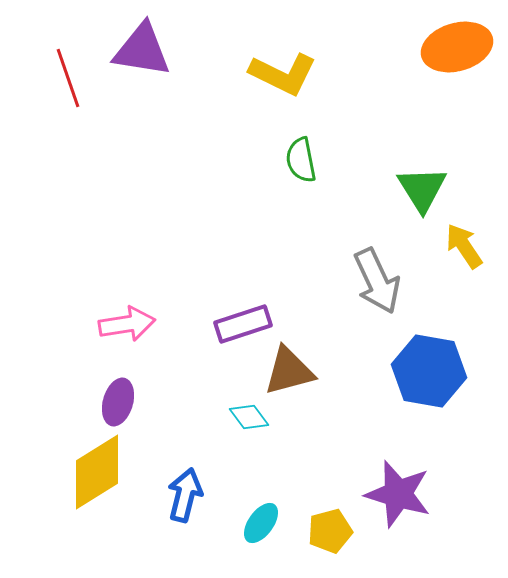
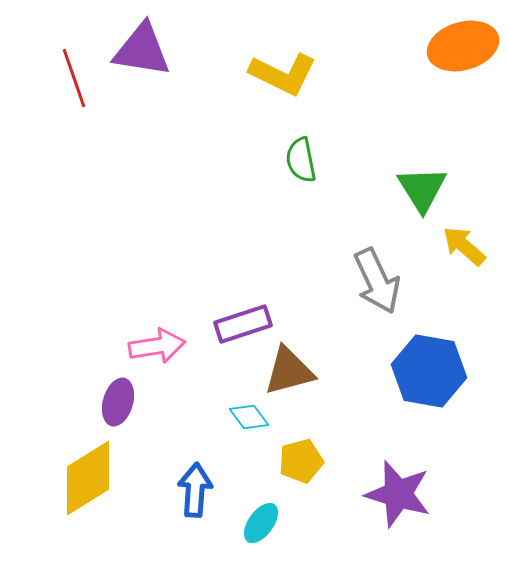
orange ellipse: moved 6 px right, 1 px up
red line: moved 6 px right
yellow arrow: rotated 15 degrees counterclockwise
pink arrow: moved 30 px right, 22 px down
yellow diamond: moved 9 px left, 6 px down
blue arrow: moved 10 px right, 5 px up; rotated 10 degrees counterclockwise
yellow pentagon: moved 29 px left, 70 px up
